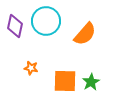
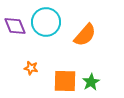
cyan circle: moved 1 px down
purple diamond: rotated 35 degrees counterclockwise
orange semicircle: moved 1 px down
